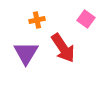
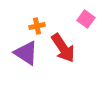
orange cross: moved 6 px down
purple triangle: rotated 28 degrees counterclockwise
